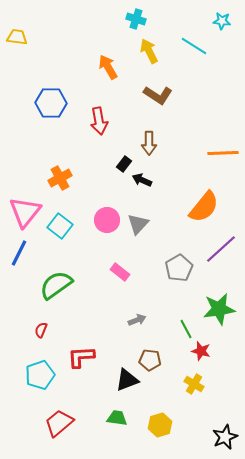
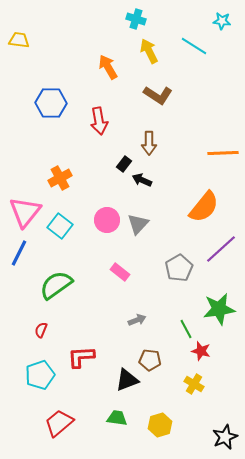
yellow trapezoid: moved 2 px right, 3 px down
